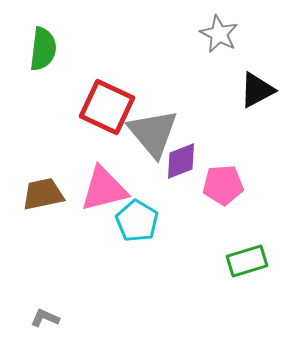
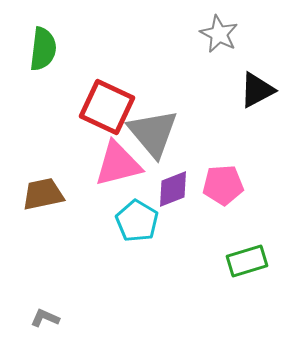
purple diamond: moved 8 px left, 28 px down
pink triangle: moved 14 px right, 25 px up
